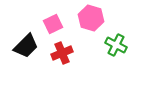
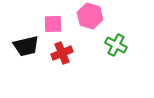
pink hexagon: moved 1 px left, 2 px up
pink square: rotated 24 degrees clockwise
black trapezoid: rotated 32 degrees clockwise
